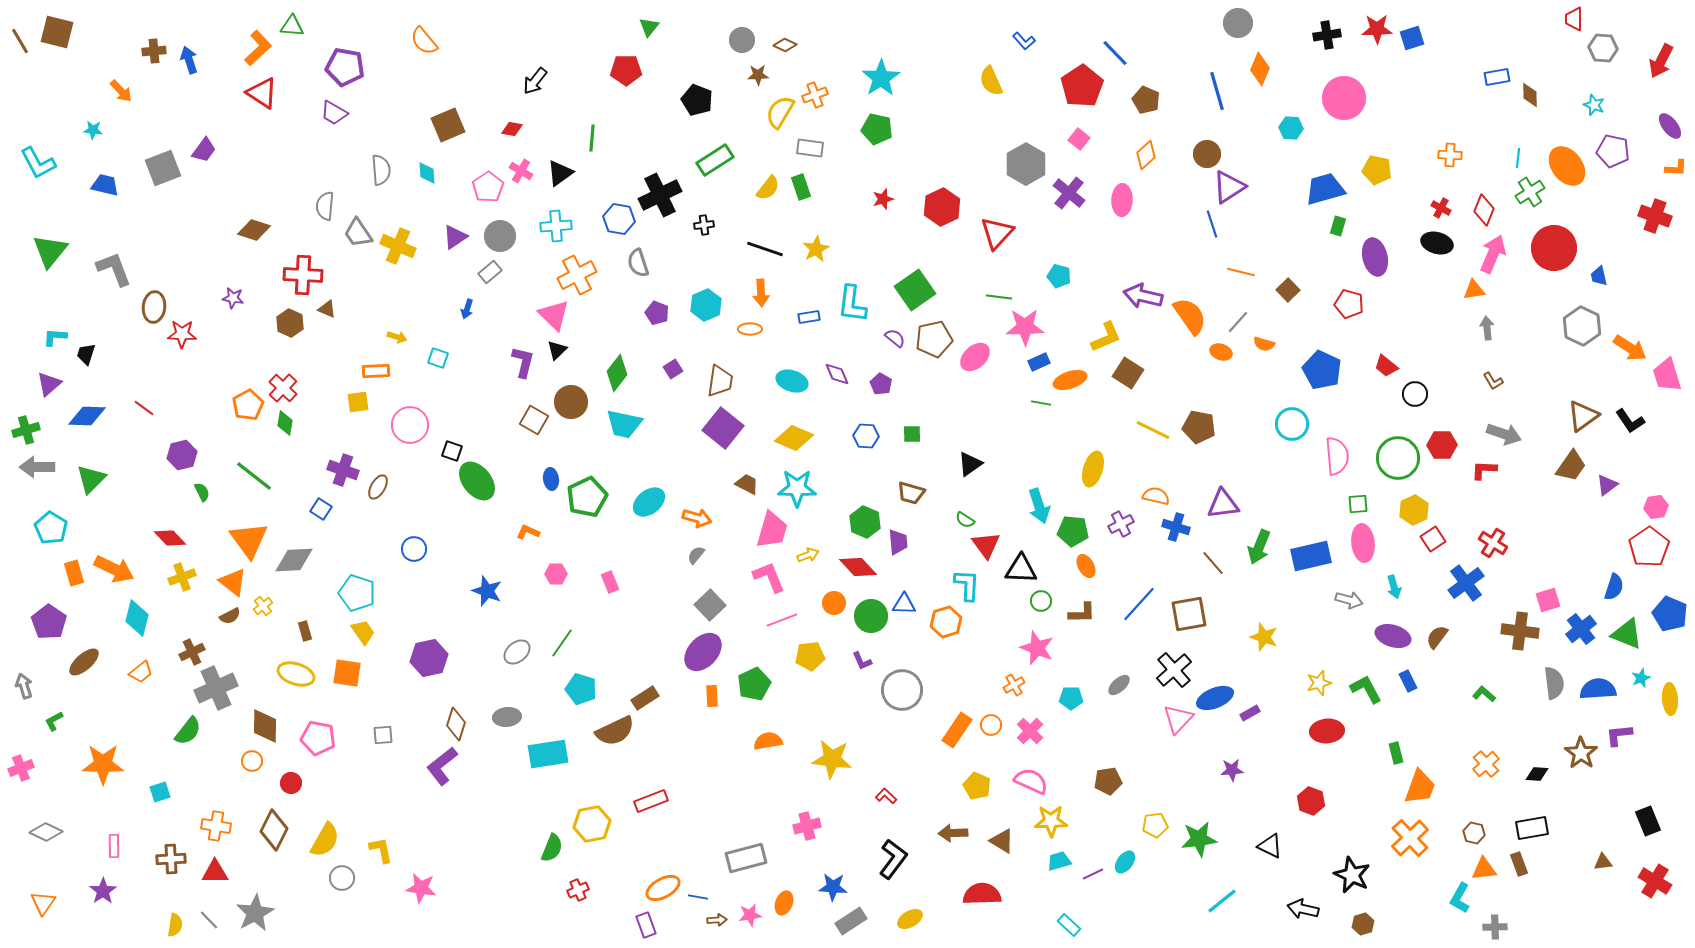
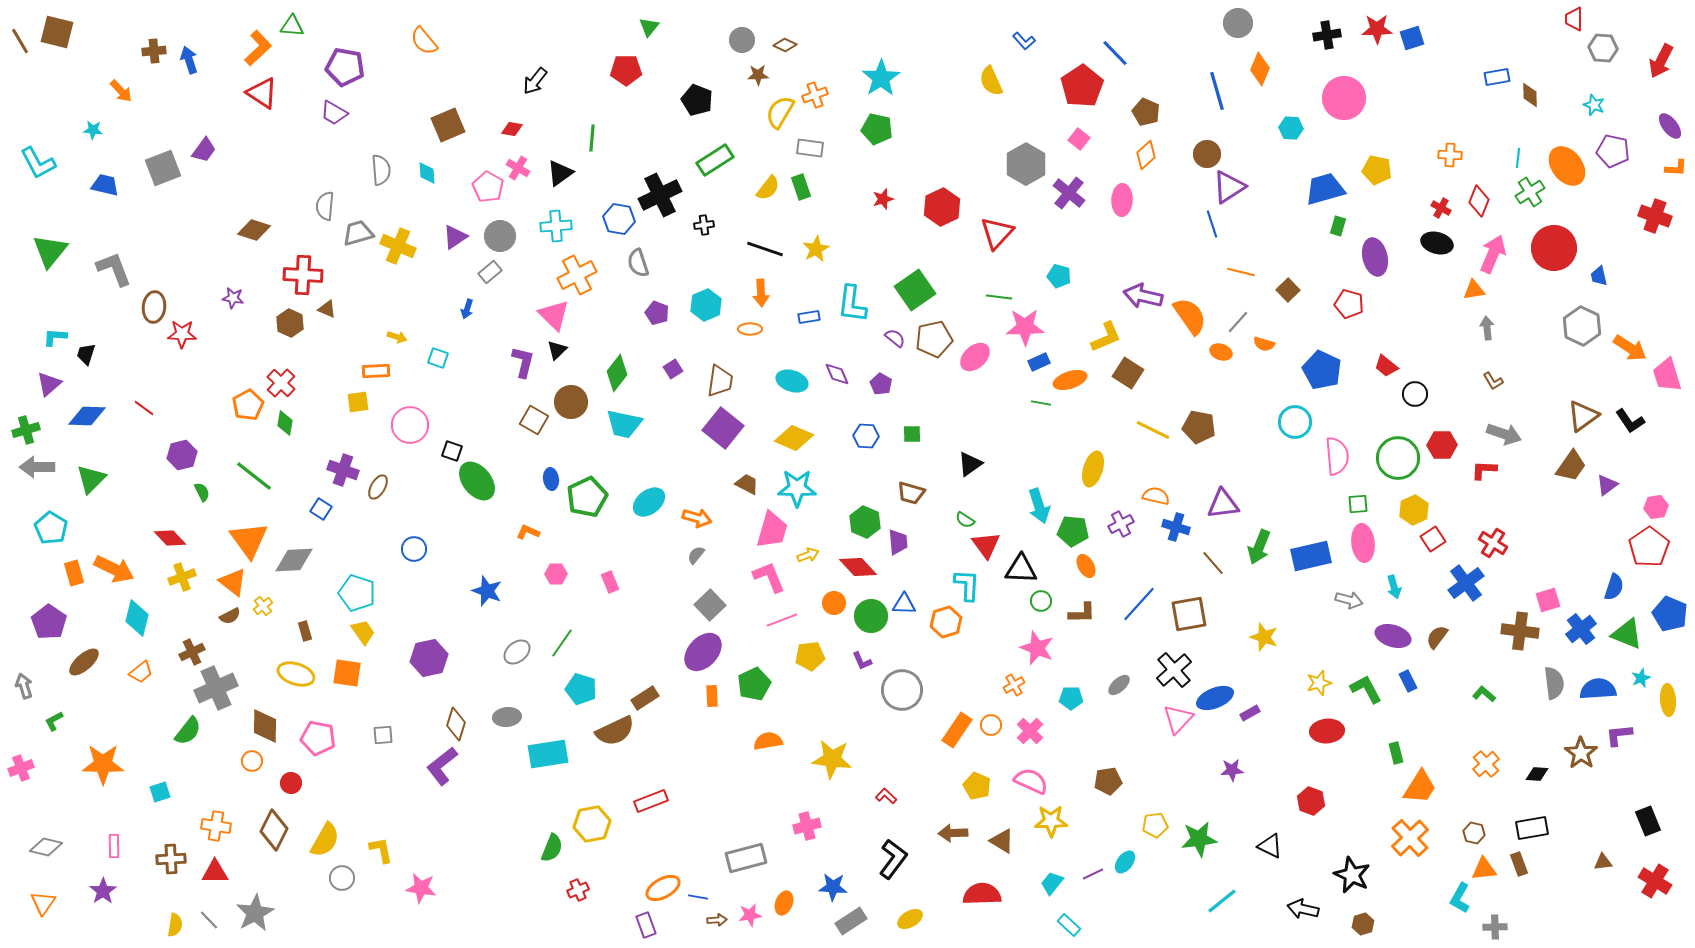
brown pentagon at (1146, 100): moved 12 px down
pink cross at (521, 171): moved 3 px left, 3 px up
pink pentagon at (488, 187): rotated 8 degrees counterclockwise
red diamond at (1484, 210): moved 5 px left, 9 px up
gray trapezoid at (358, 233): rotated 108 degrees clockwise
red cross at (283, 388): moved 2 px left, 5 px up
cyan circle at (1292, 424): moved 3 px right, 2 px up
yellow ellipse at (1670, 699): moved 2 px left, 1 px down
orange trapezoid at (1420, 787): rotated 12 degrees clockwise
gray diamond at (46, 832): moved 15 px down; rotated 12 degrees counterclockwise
cyan trapezoid at (1059, 861): moved 7 px left, 22 px down; rotated 35 degrees counterclockwise
